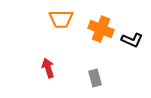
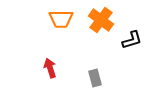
orange cross: moved 9 px up; rotated 15 degrees clockwise
black L-shape: rotated 40 degrees counterclockwise
red arrow: moved 2 px right
